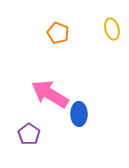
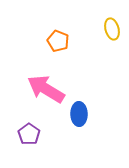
orange pentagon: moved 8 px down
pink arrow: moved 4 px left, 5 px up
